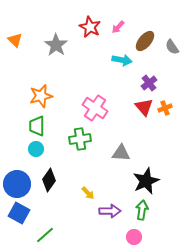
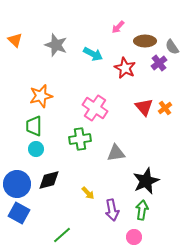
red star: moved 35 px right, 41 px down
brown ellipse: rotated 50 degrees clockwise
gray star: rotated 15 degrees counterclockwise
cyan arrow: moved 29 px left, 6 px up; rotated 18 degrees clockwise
purple cross: moved 10 px right, 20 px up
orange cross: rotated 16 degrees counterclockwise
green trapezoid: moved 3 px left
gray triangle: moved 5 px left; rotated 12 degrees counterclockwise
black diamond: rotated 40 degrees clockwise
purple arrow: moved 2 px right, 1 px up; rotated 80 degrees clockwise
green line: moved 17 px right
